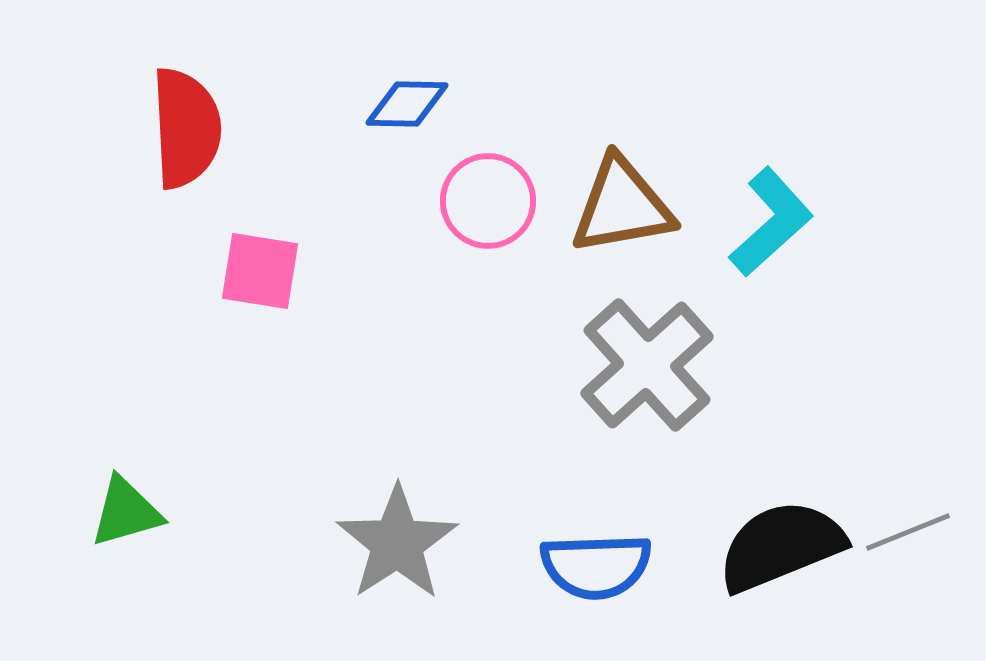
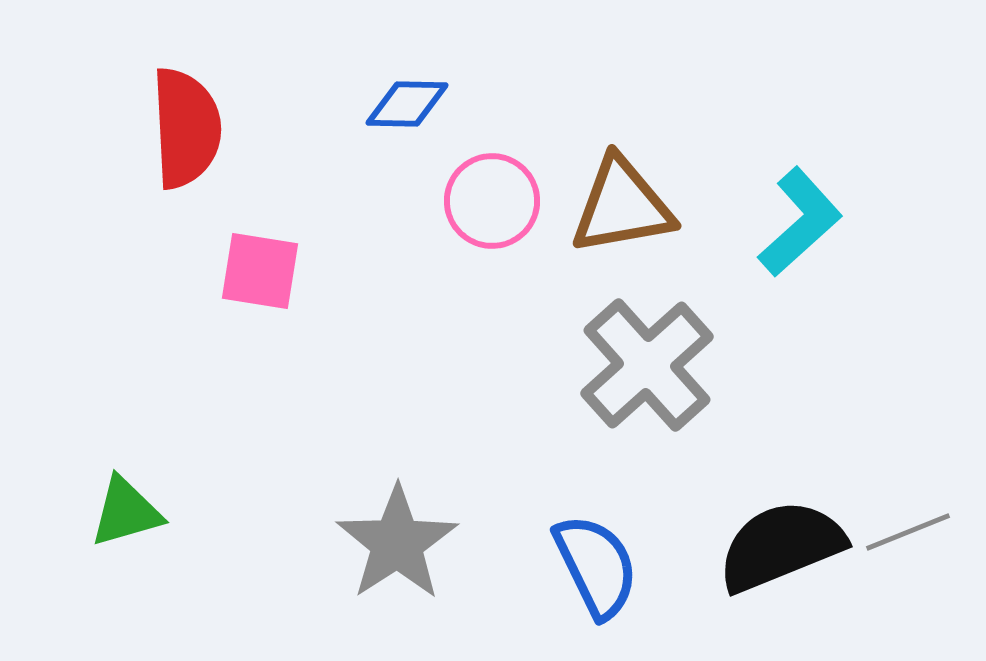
pink circle: moved 4 px right
cyan L-shape: moved 29 px right
blue semicircle: rotated 114 degrees counterclockwise
